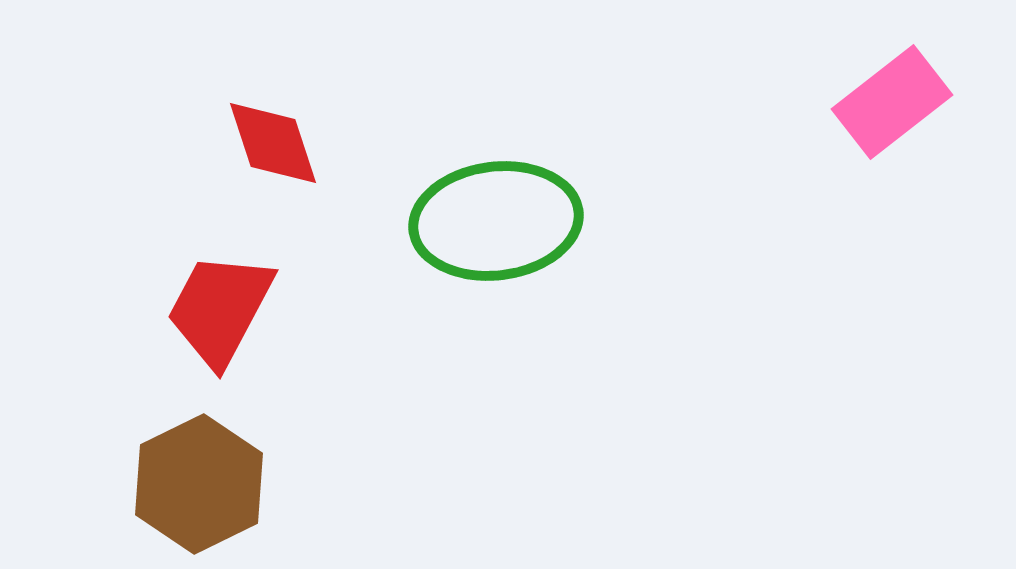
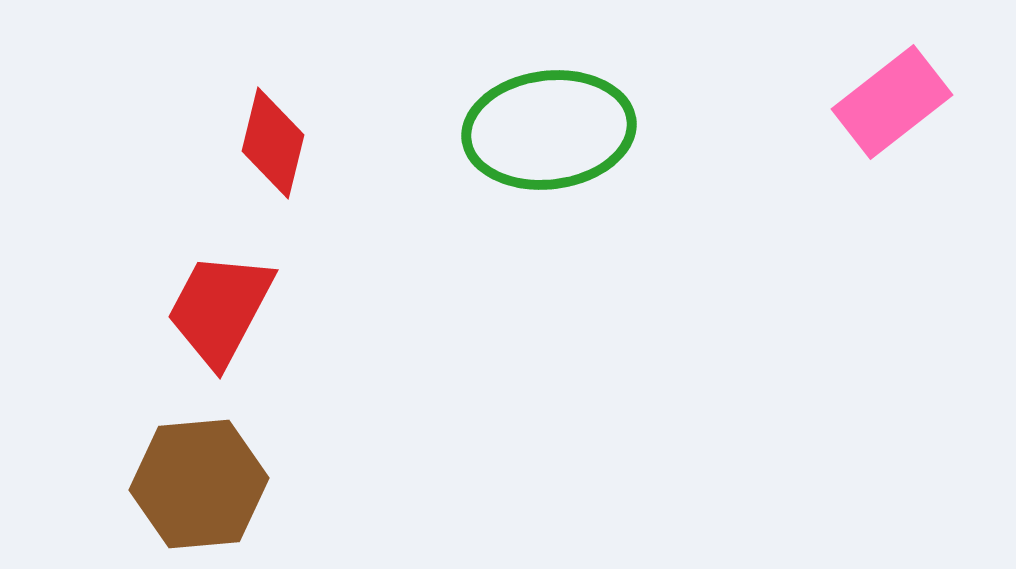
red diamond: rotated 32 degrees clockwise
green ellipse: moved 53 px right, 91 px up
brown hexagon: rotated 21 degrees clockwise
